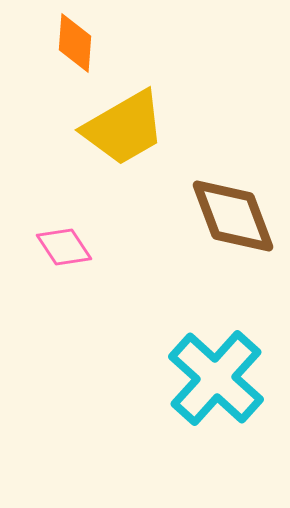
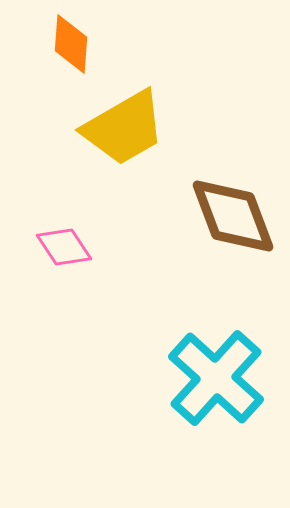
orange diamond: moved 4 px left, 1 px down
